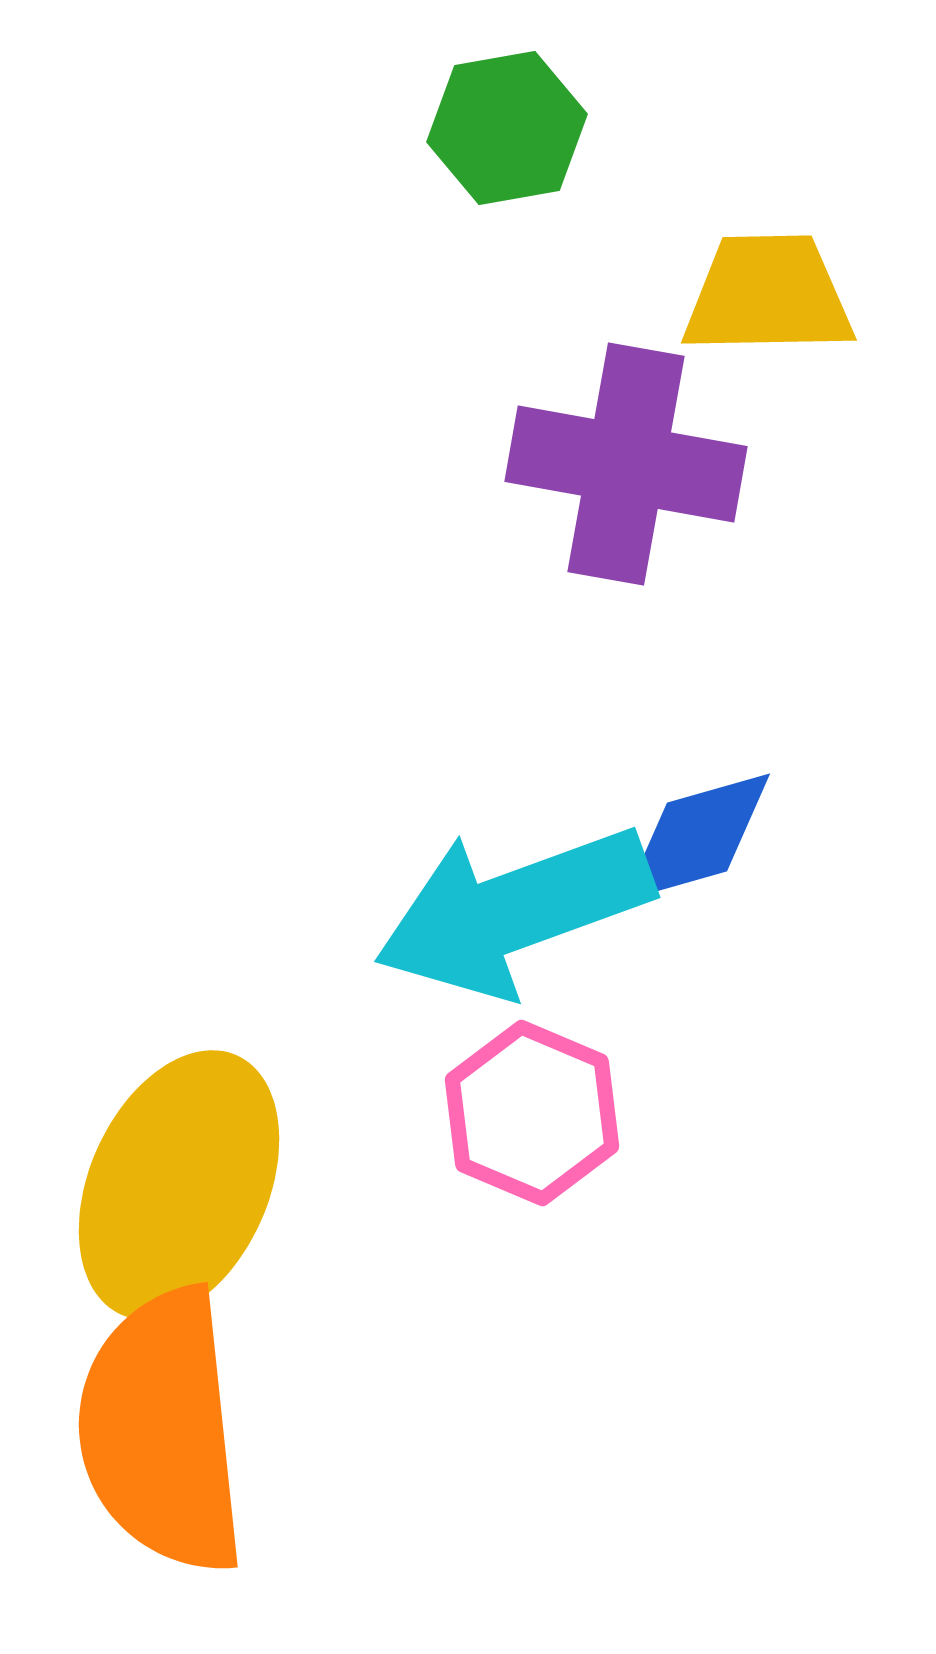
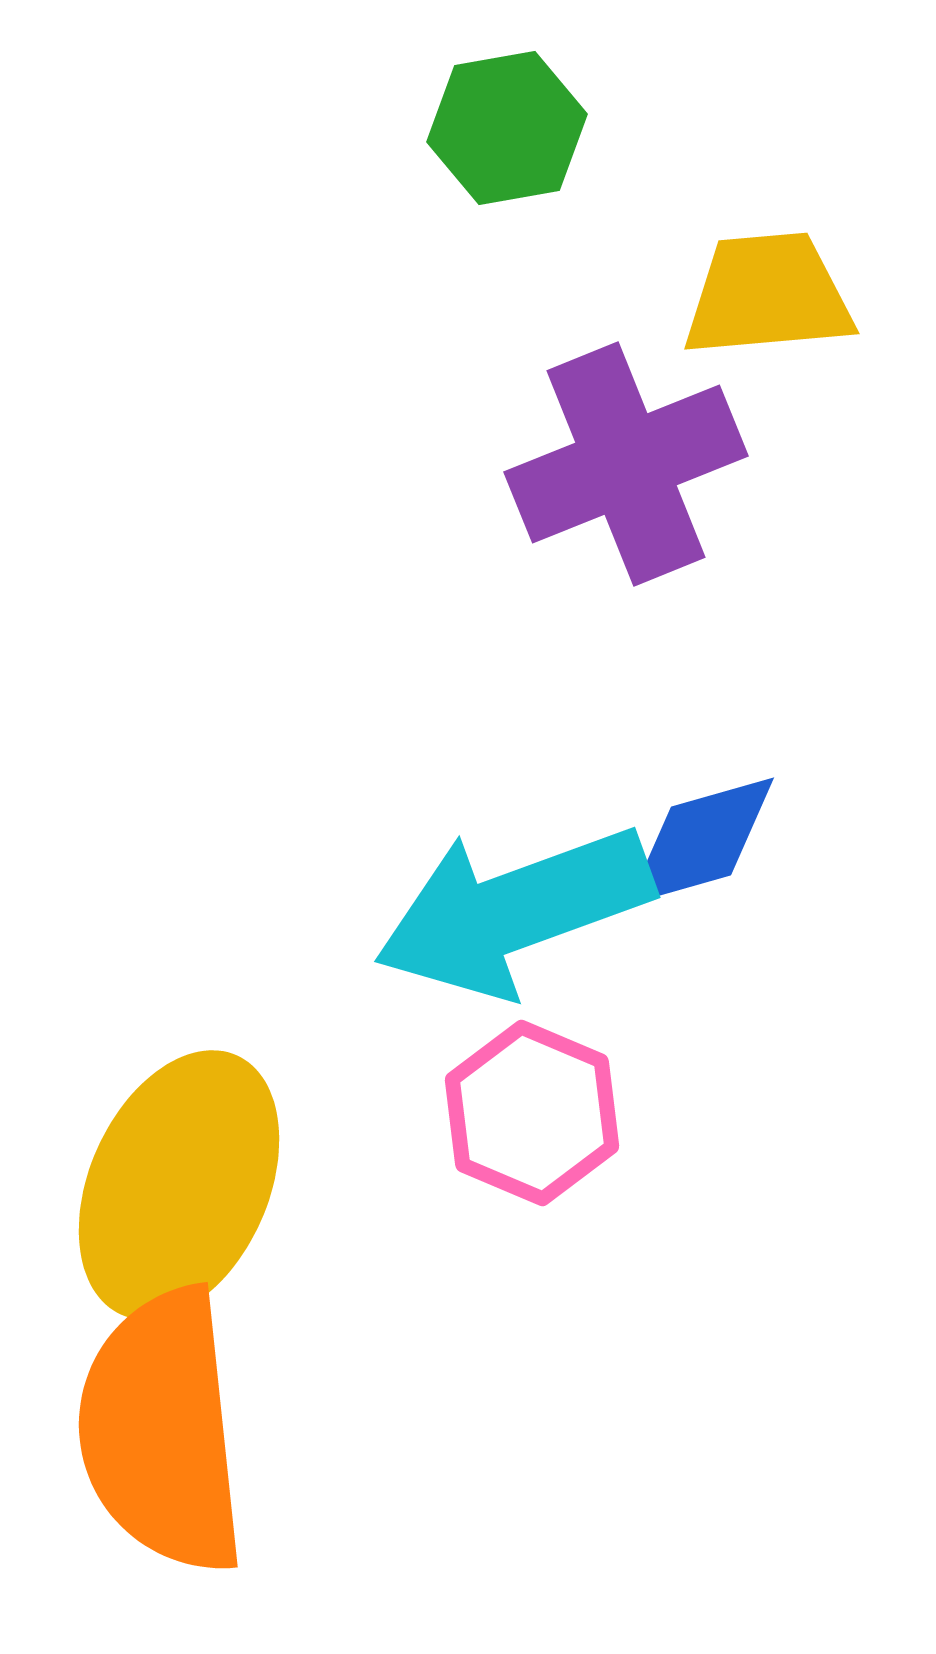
yellow trapezoid: rotated 4 degrees counterclockwise
purple cross: rotated 32 degrees counterclockwise
blue diamond: moved 4 px right, 4 px down
